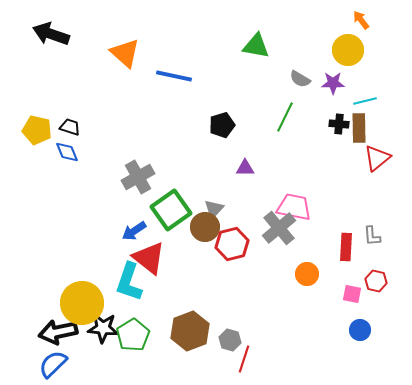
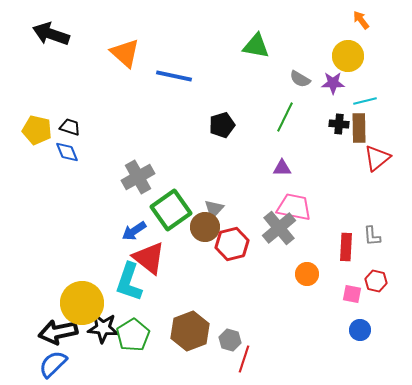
yellow circle at (348, 50): moved 6 px down
purple triangle at (245, 168): moved 37 px right
